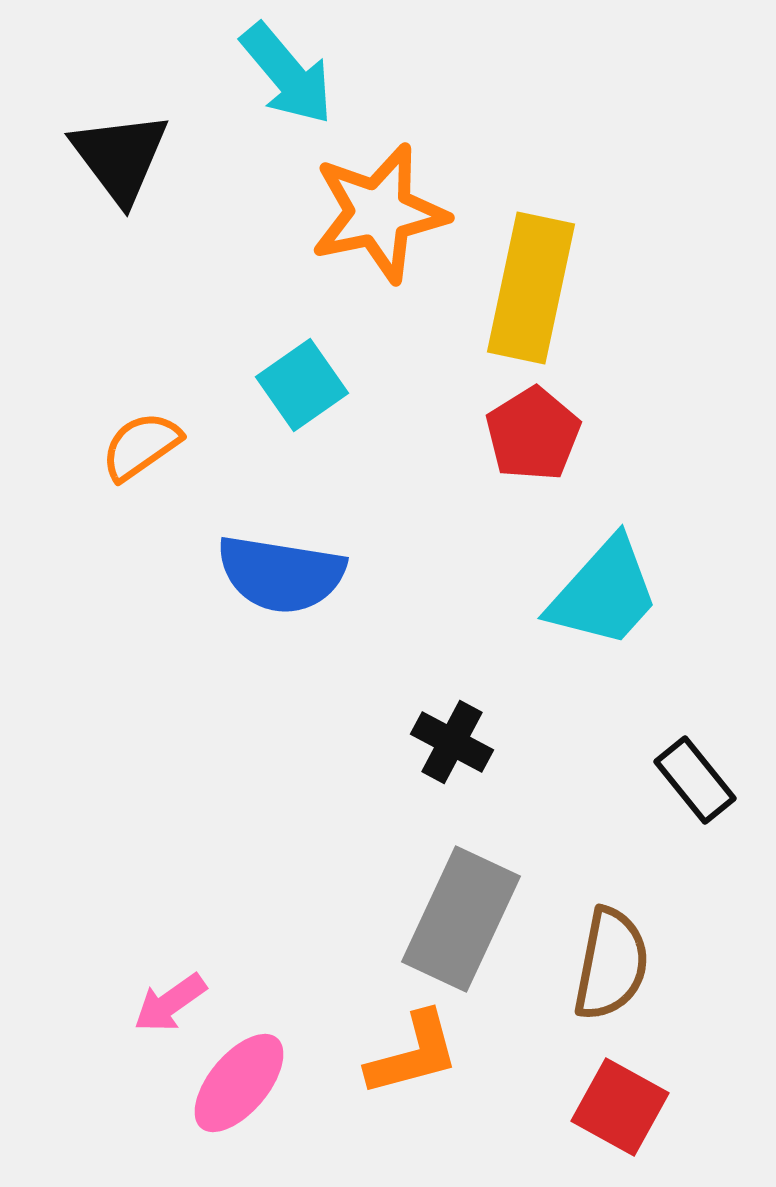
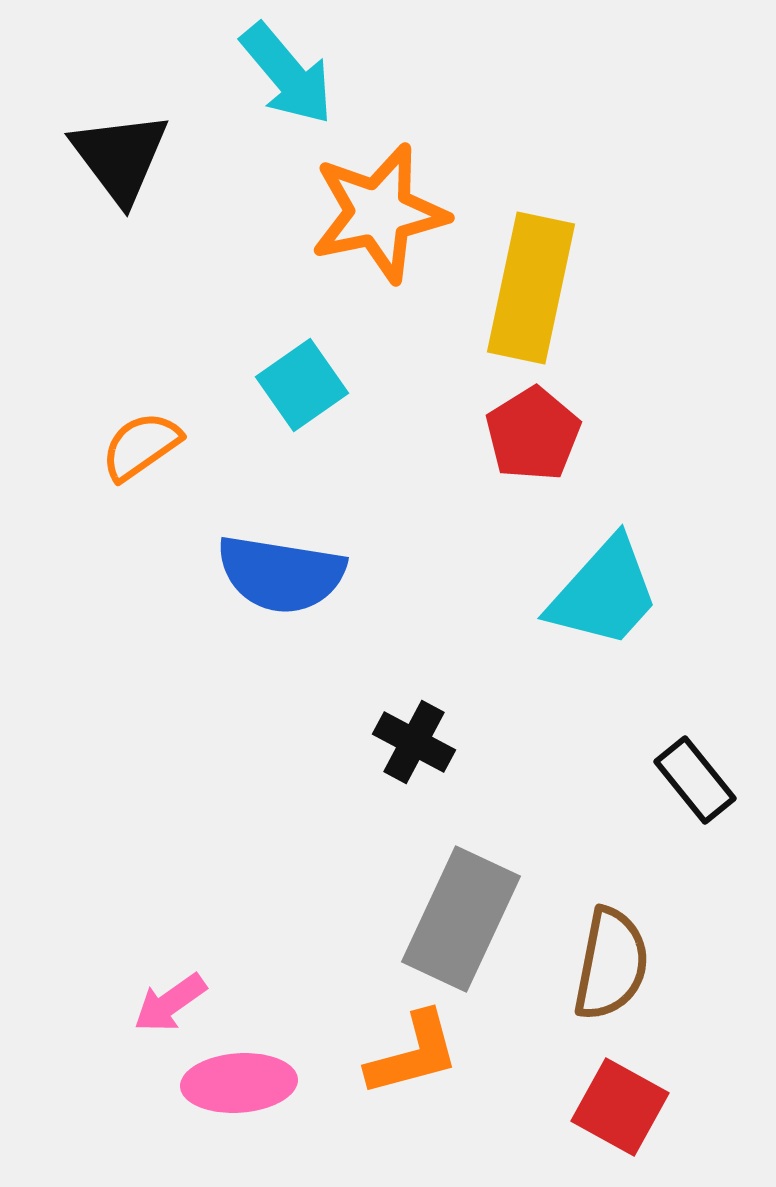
black cross: moved 38 px left
pink ellipse: rotated 46 degrees clockwise
